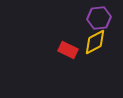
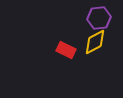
red rectangle: moved 2 px left
